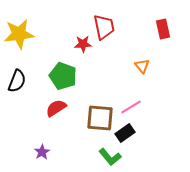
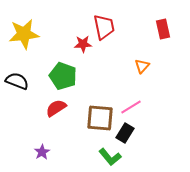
yellow star: moved 5 px right
orange triangle: rotated 21 degrees clockwise
black semicircle: rotated 90 degrees counterclockwise
black rectangle: rotated 24 degrees counterclockwise
